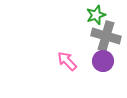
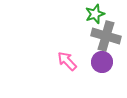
green star: moved 1 px left, 1 px up
purple circle: moved 1 px left, 1 px down
